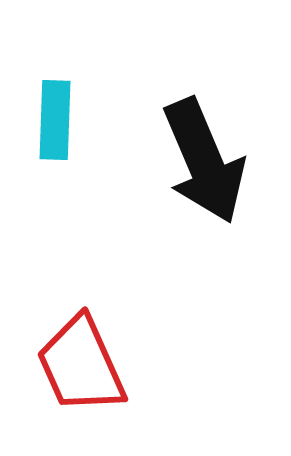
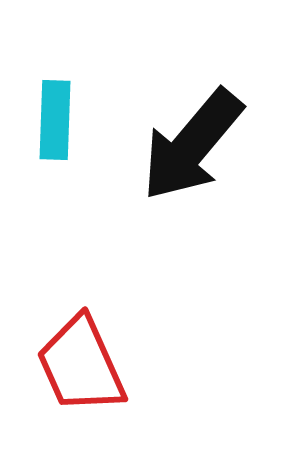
black arrow: moved 12 px left, 16 px up; rotated 63 degrees clockwise
